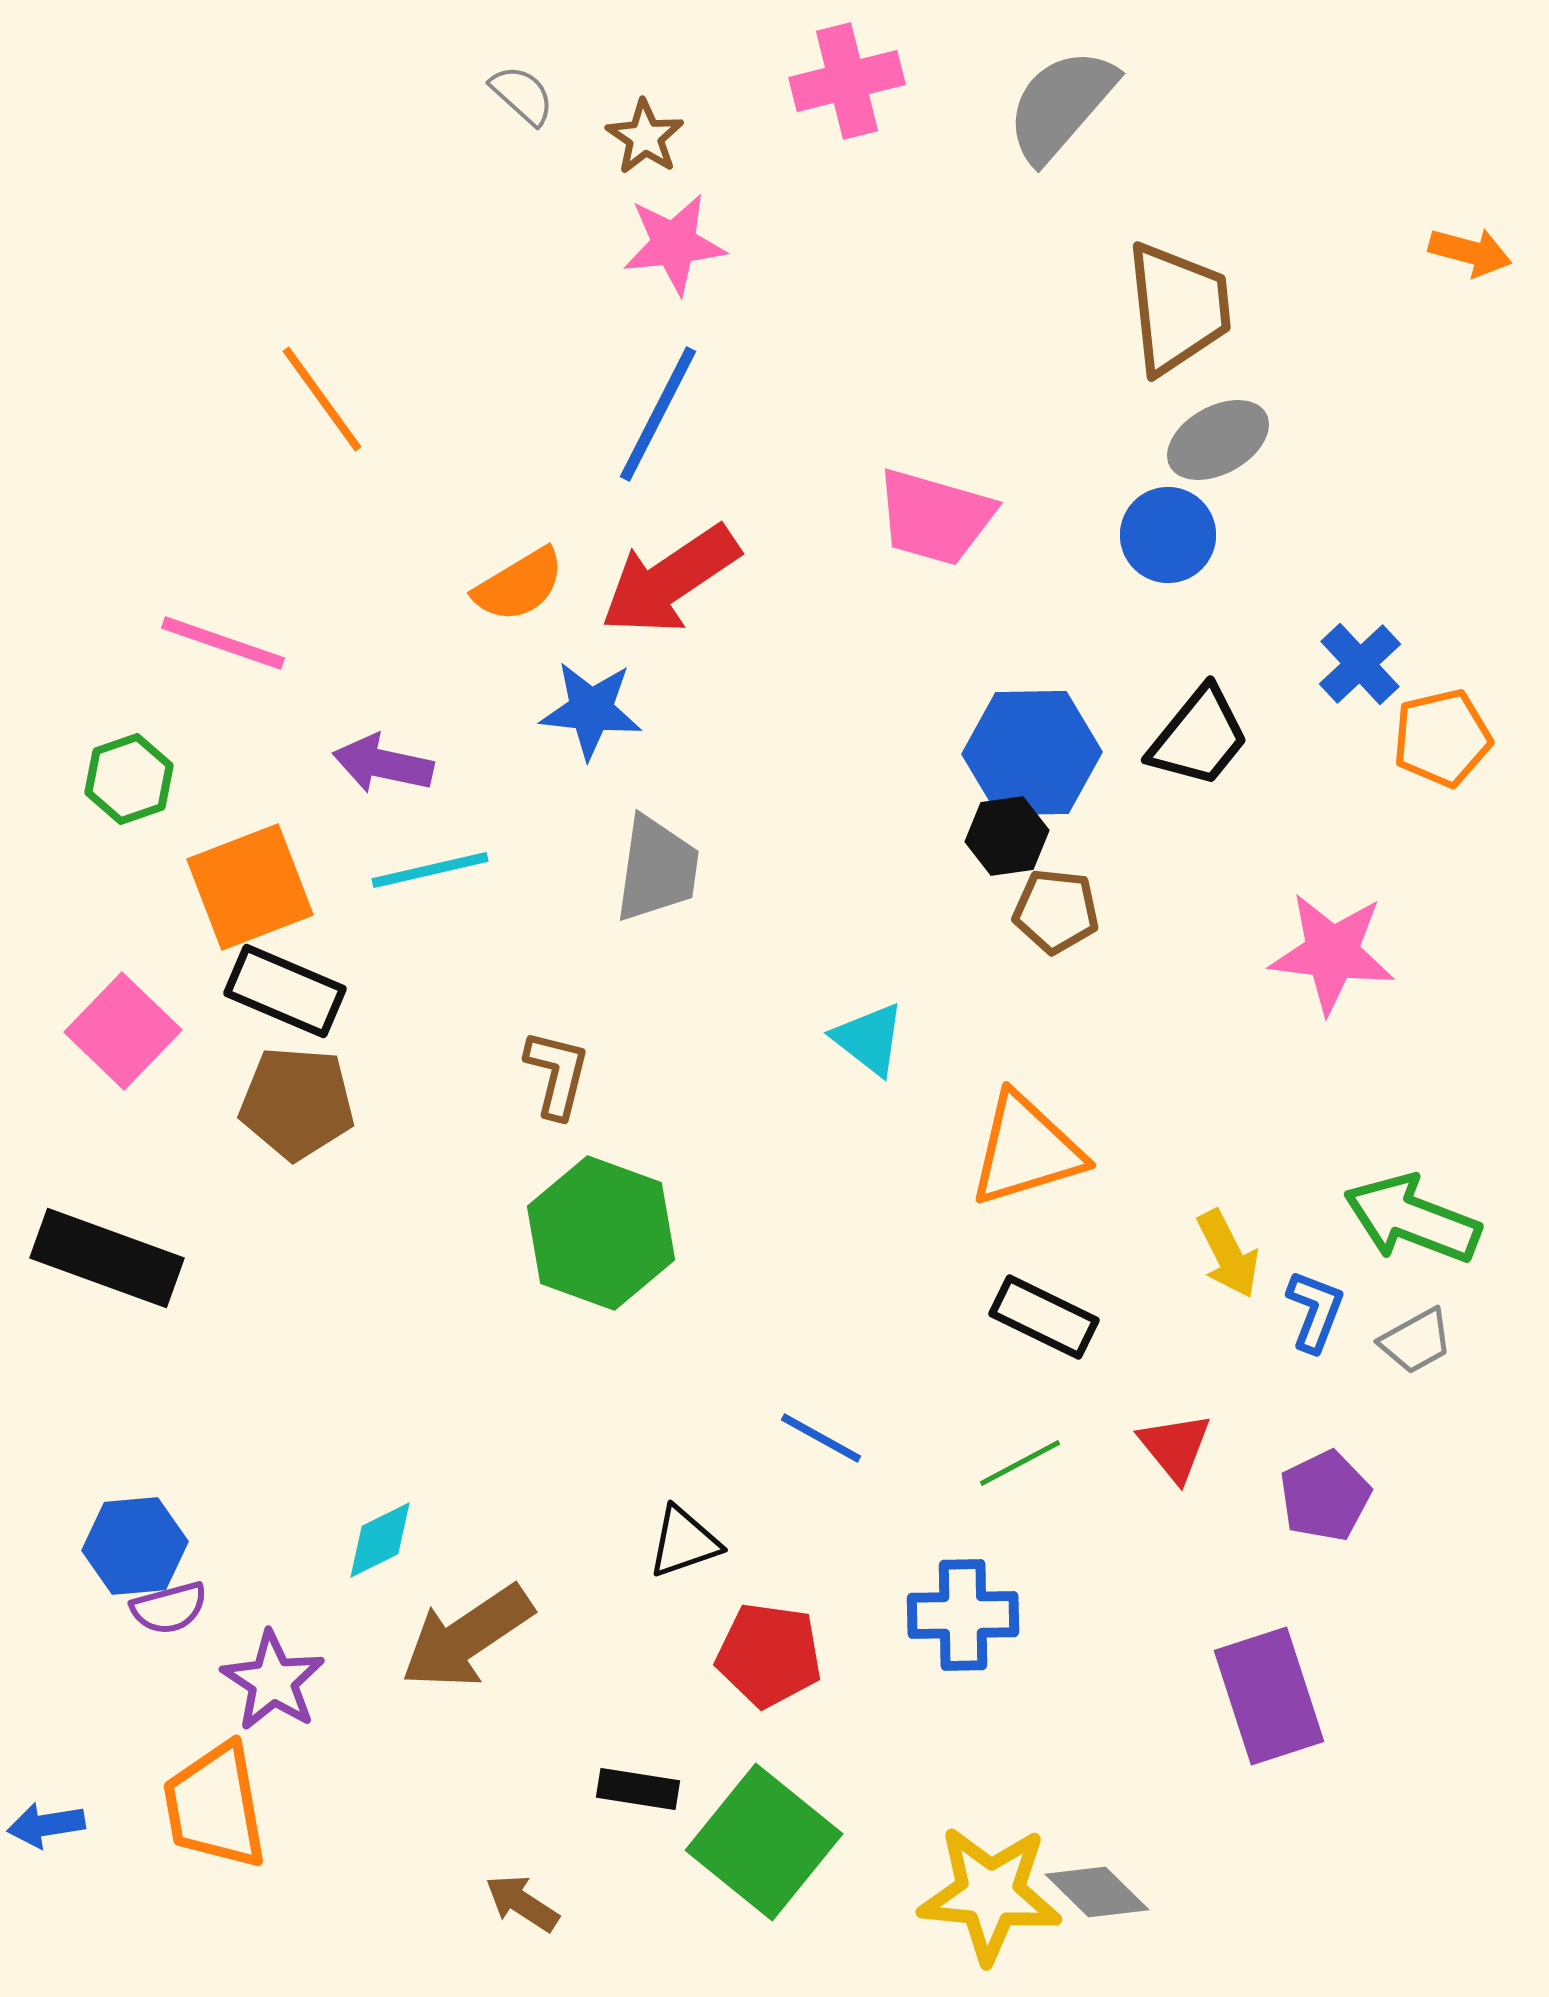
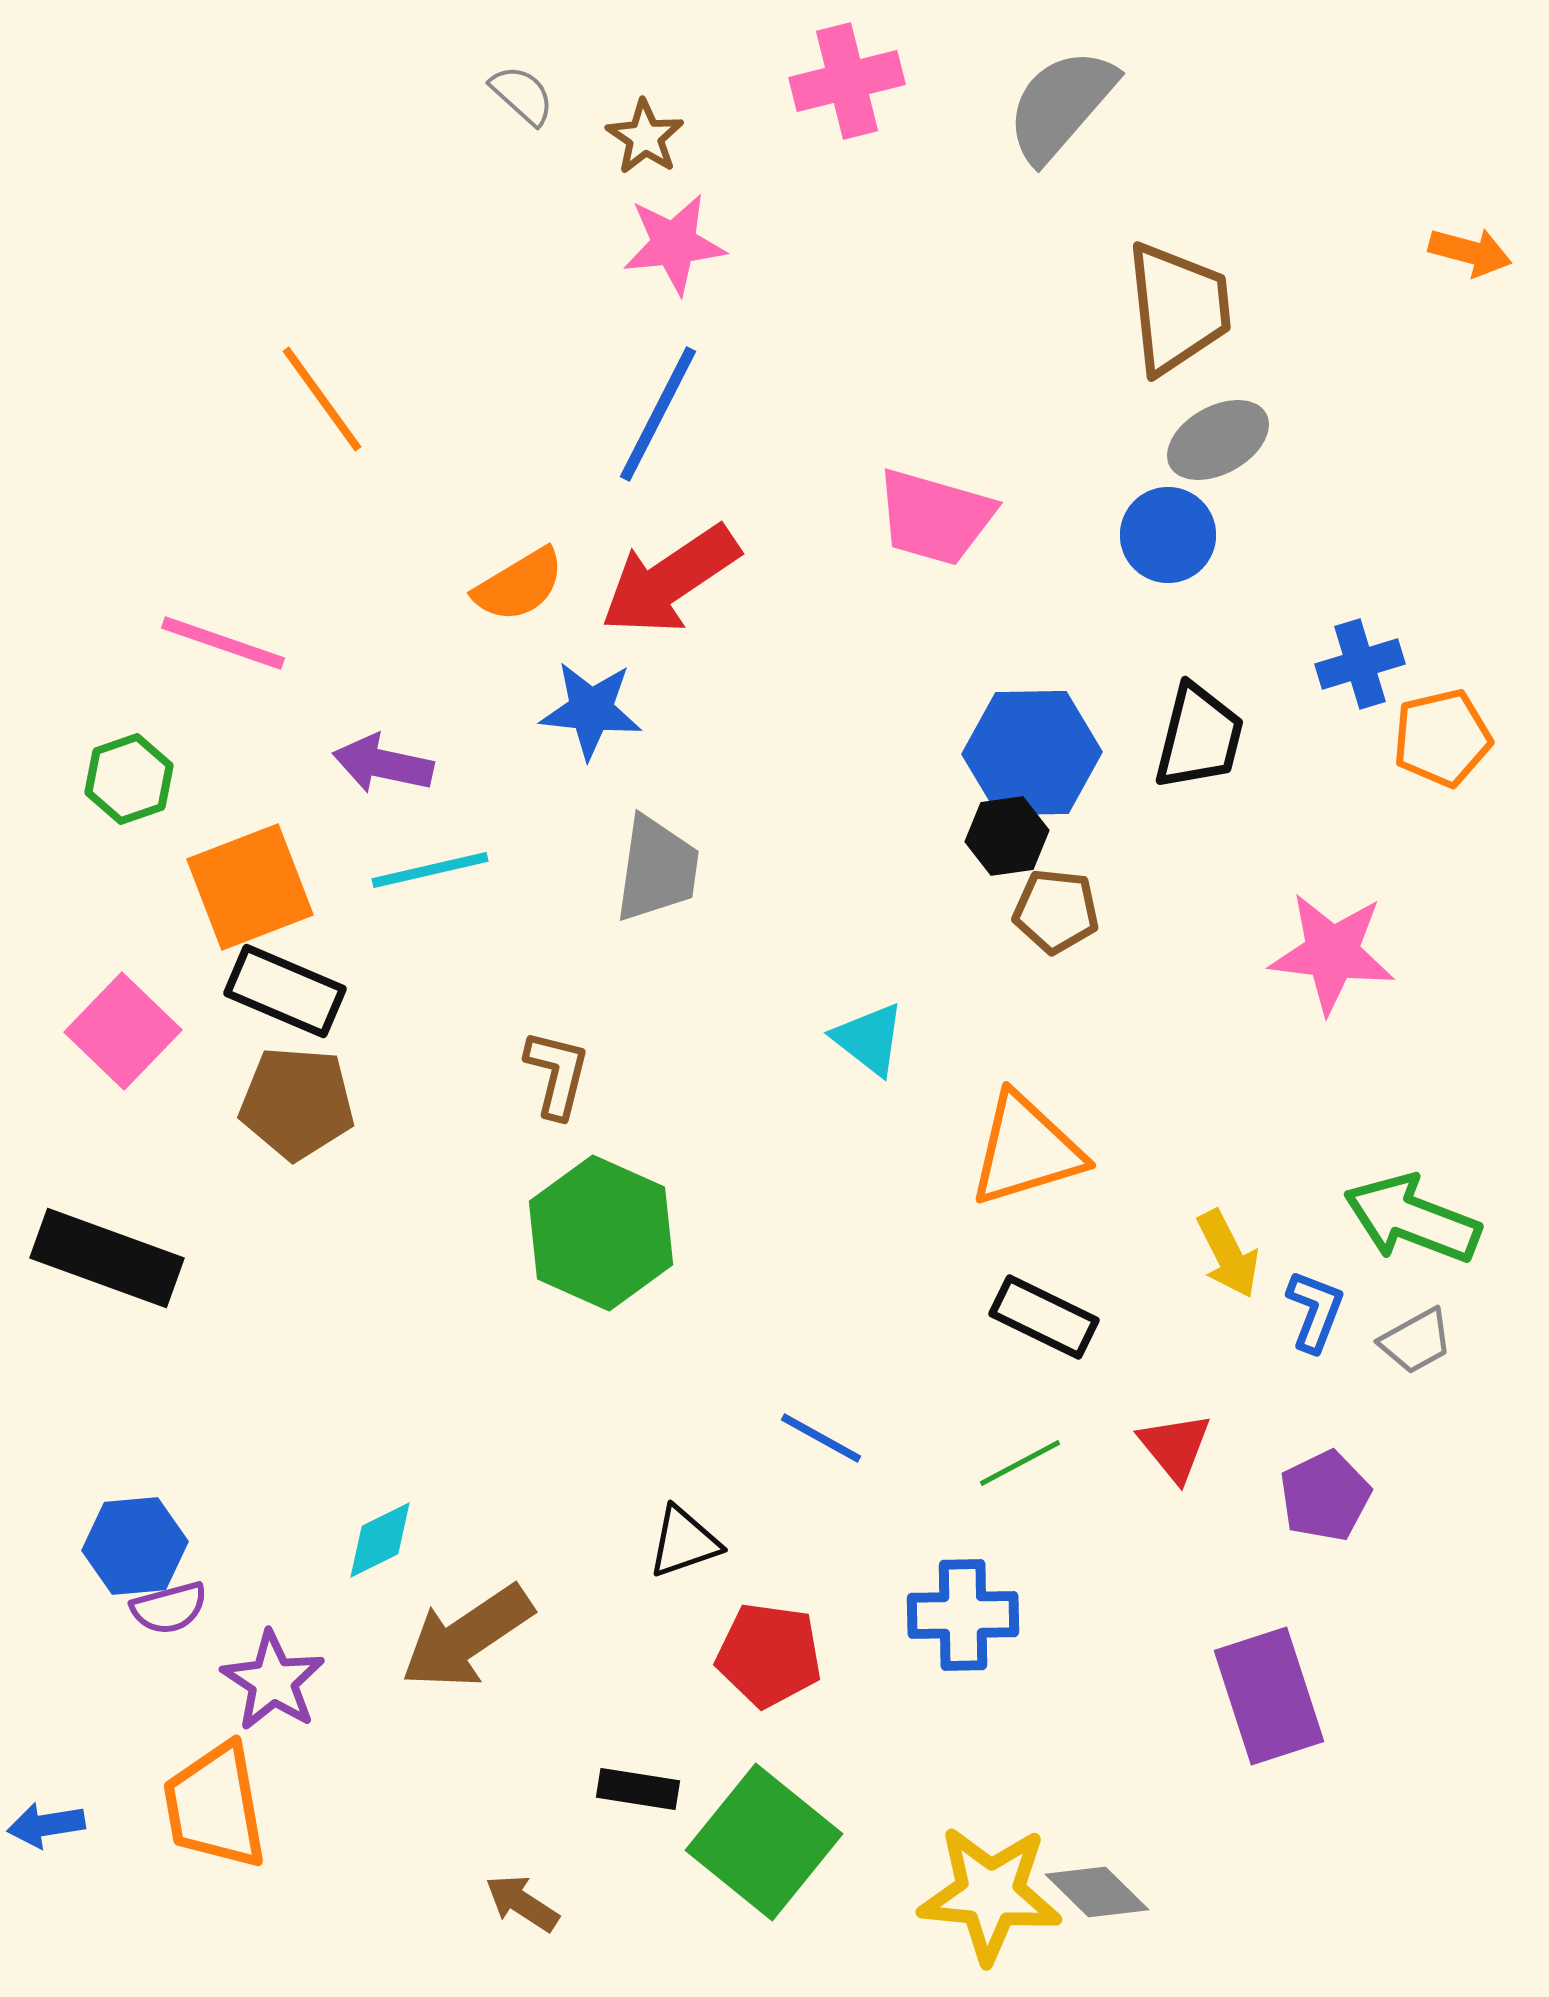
blue cross at (1360, 664): rotated 26 degrees clockwise
black trapezoid at (1199, 737): rotated 25 degrees counterclockwise
green hexagon at (601, 1233): rotated 4 degrees clockwise
